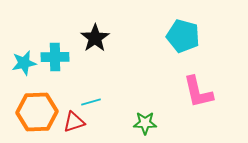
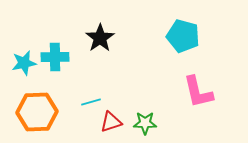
black star: moved 5 px right
red triangle: moved 37 px right
